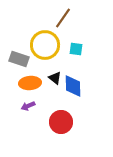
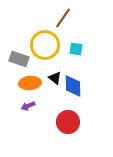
red circle: moved 7 px right
